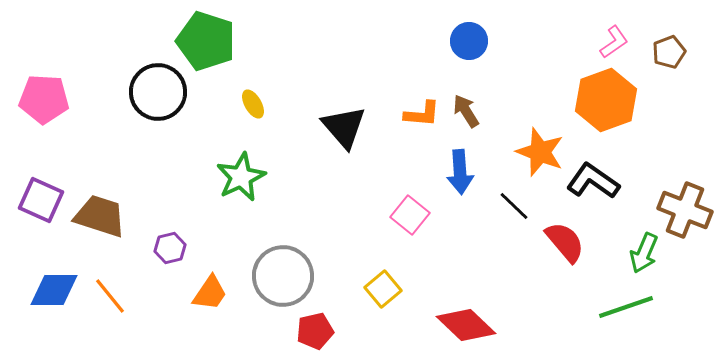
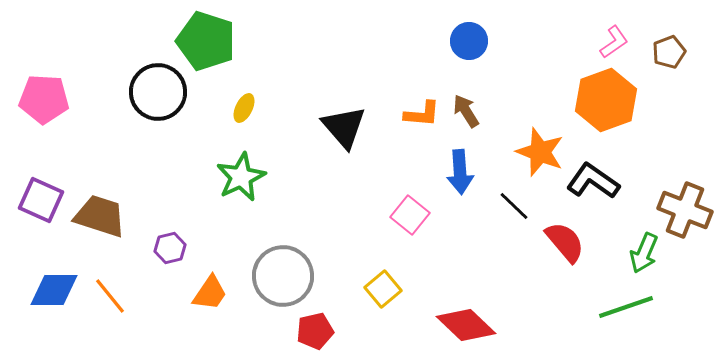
yellow ellipse: moved 9 px left, 4 px down; rotated 56 degrees clockwise
